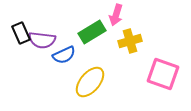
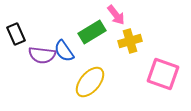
pink arrow: rotated 55 degrees counterclockwise
black rectangle: moved 5 px left, 1 px down
purple semicircle: moved 15 px down
blue semicircle: moved 4 px up; rotated 80 degrees clockwise
